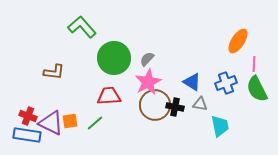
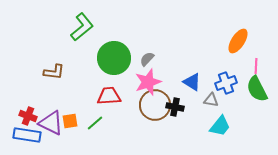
green L-shape: rotated 92 degrees clockwise
pink line: moved 2 px right, 2 px down
pink star: rotated 8 degrees clockwise
gray triangle: moved 11 px right, 4 px up
cyan trapezoid: rotated 50 degrees clockwise
